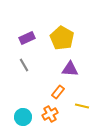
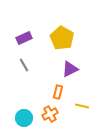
purple rectangle: moved 3 px left
purple triangle: rotated 30 degrees counterclockwise
orange rectangle: rotated 24 degrees counterclockwise
cyan circle: moved 1 px right, 1 px down
